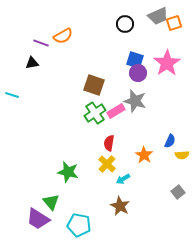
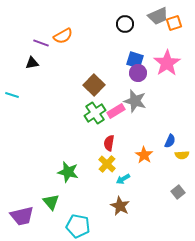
brown square: rotated 25 degrees clockwise
purple trapezoid: moved 16 px left, 3 px up; rotated 45 degrees counterclockwise
cyan pentagon: moved 1 px left, 1 px down
